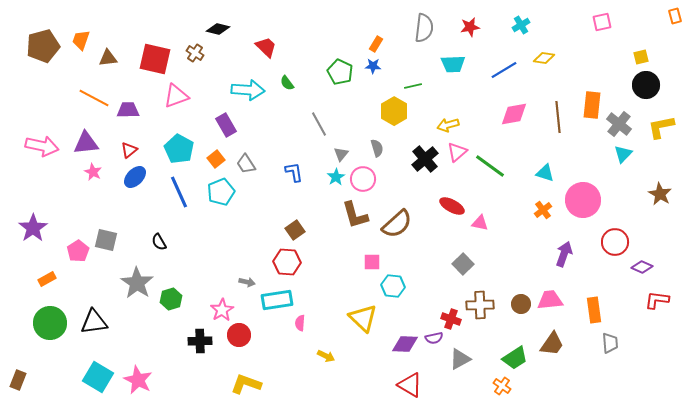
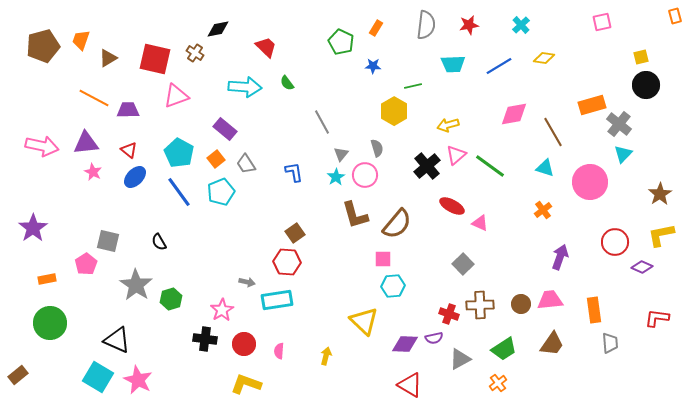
cyan cross at (521, 25): rotated 12 degrees counterclockwise
red star at (470, 27): moved 1 px left, 2 px up
gray semicircle at (424, 28): moved 2 px right, 3 px up
black diamond at (218, 29): rotated 25 degrees counterclockwise
orange rectangle at (376, 44): moved 16 px up
brown triangle at (108, 58): rotated 24 degrees counterclockwise
blue line at (504, 70): moved 5 px left, 4 px up
green pentagon at (340, 72): moved 1 px right, 30 px up
cyan arrow at (248, 90): moved 3 px left, 3 px up
orange rectangle at (592, 105): rotated 68 degrees clockwise
brown line at (558, 117): moved 5 px left, 15 px down; rotated 24 degrees counterclockwise
gray line at (319, 124): moved 3 px right, 2 px up
purple rectangle at (226, 125): moved 1 px left, 4 px down; rotated 20 degrees counterclockwise
yellow L-shape at (661, 127): moved 108 px down
cyan pentagon at (179, 149): moved 4 px down
red triangle at (129, 150): rotated 42 degrees counterclockwise
pink triangle at (457, 152): moved 1 px left, 3 px down
black cross at (425, 159): moved 2 px right, 7 px down
cyan triangle at (545, 173): moved 5 px up
pink circle at (363, 179): moved 2 px right, 4 px up
blue line at (179, 192): rotated 12 degrees counterclockwise
brown star at (660, 194): rotated 10 degrees clockwise
pink circle at (583, 200): moved 7 px right, 18 px up
pink triangle at (480, 223): rotated 12 degrees clockwise
brown semicircle at (397, 224): rotated 8 degrees counterclockwise
brown square at (295, 230): moved 3 px down
gray square at (106, 240): moved 2 px right, 1 px down
pink pentagon at (78, 251): moved 8 px right, 13 px down
purple arrow at (564, 254): moved 4 px left, 3 px down
pink square at (372, 262): moved 11 px right, 3 px up
orange rectangle at (47, 279): rotated 18 degrees clockwise
gray star at (137, 283): moved 1 px left, 2 px down
cyan hexagon at (393, 286): rotated 10 degrees counterclockwise
red L-shape at (657, 300): moved 18 px down
yellow triangle at (363, 318): moved 1 px right, 3 px down
red cross at (451, 319): moved 2 px left, 5 px up
black triangle at (94, 322): moved 23 px right, 18 px down; rotated 32 degrees clockwise
pink semicircle at (300, 323): moved 21 px left, 28 px down
red circle at (239, 335): moved 5 px right, 9 px down
black cross at (200, 341): moved 5 px right, 2 px up; rotated 10 degrees clockwise
yellow arrow at (326, 356): rotated 102 degrees counterclockwise
green trapezoid at (515, 358): moved 11 px left, 9 px up
brown rectangle at (18, 380): moved 5 px up; rotated 30 degrees clockwise
orange cross at (502, 386): moved 4 px left, 3 px up; rotated 18 degrees clockwise
